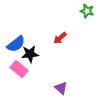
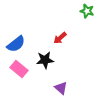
black star: moved 15 px right, 6 px down
